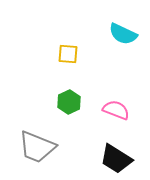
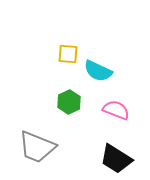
cyan semicircle: moved 25 px left, 37 px down
